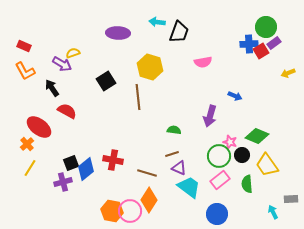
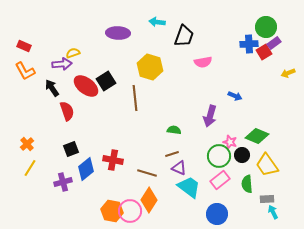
black trapezoid at (179, 32): moved 5 px right, 4 px down
red square at (261, 51): moved 3 px right, 1 px down
purple arrow at (62, 64): rotated 36 degrees counterclockwise
brown line at (138, 97): moved 3 px left, 1 px down
red semicircle at (67, 111): rotated 42 degrees clockwise
red ellipse at (39, 127): moved 47 px right, 41 px up
black square at (71, 163): moved 14 px up
gray rectangle at (291, 199): moved 24 px left
